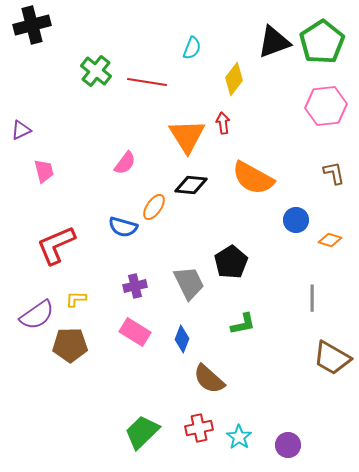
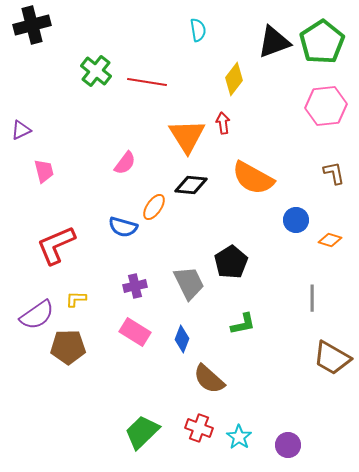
cyan semicircle: moved 6 px right, 18 px up; rotated 30 degrees counterclockwise
brown pentagon: moved 2 px left, 2 px down
red cross: rotated 32 degrees clockwise
